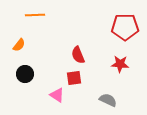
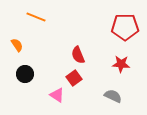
orange line: moved 1 px right, 2 px down; rotated 24 degrees clockwise
orange semicircle: moved 2 px left; rotated 72 degrees counterclockwise
red star: moved 1 px right
red square: rotated 28 degrees counterclockwise
gray semicircle: moved 5 px right, 4 px up
